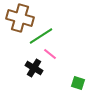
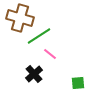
green line: moved 2 px left
black cross: moved 6 px down; rotated 18 degrees clockwise
green square: rotated 24 degrees counterclockwise
